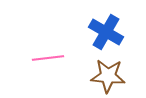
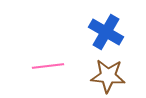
pink line: moved 8 px down
